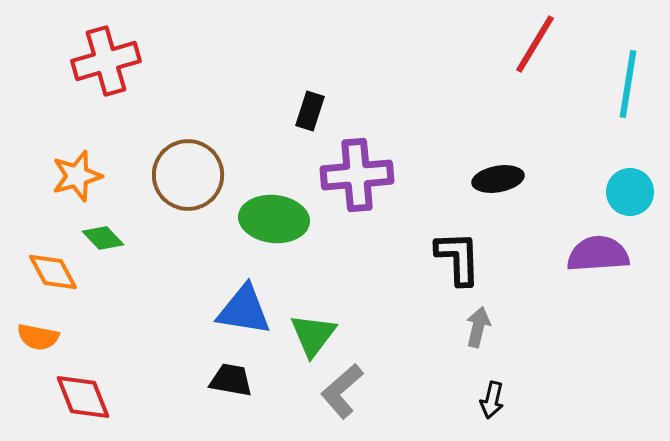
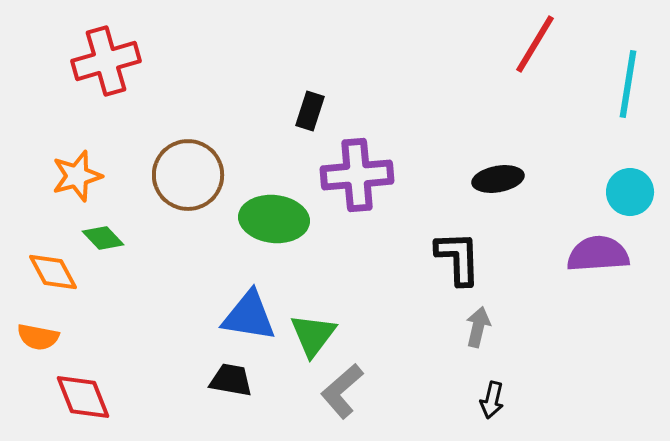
blue triangle: moved 5 px right, 6 px down
